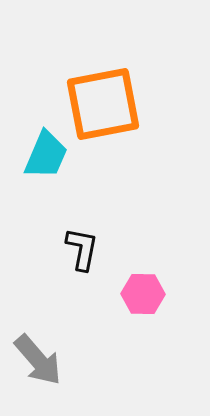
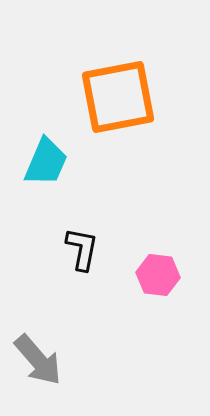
orange square: moved 15 px right, 7 px up
cyan trapezoid: moved 7 px down
pink hexagon: moved 15 px right, 19 px up; rotated 6 degrees clockwise
